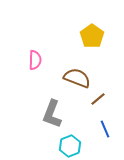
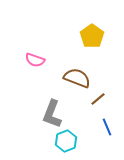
pink semicircle: rotated 108 degrees clockwise
blue line: moved 2 px right, 2 px up
cyan hexagon: moved 4 px left, 5 px up
